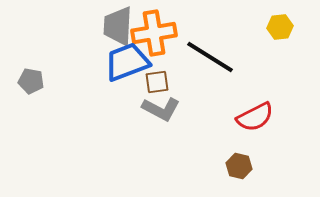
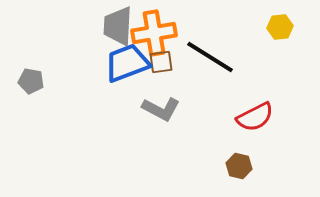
blue trapezoid: moved 1 px down
brown square: moved 4 px right, 20 px up
